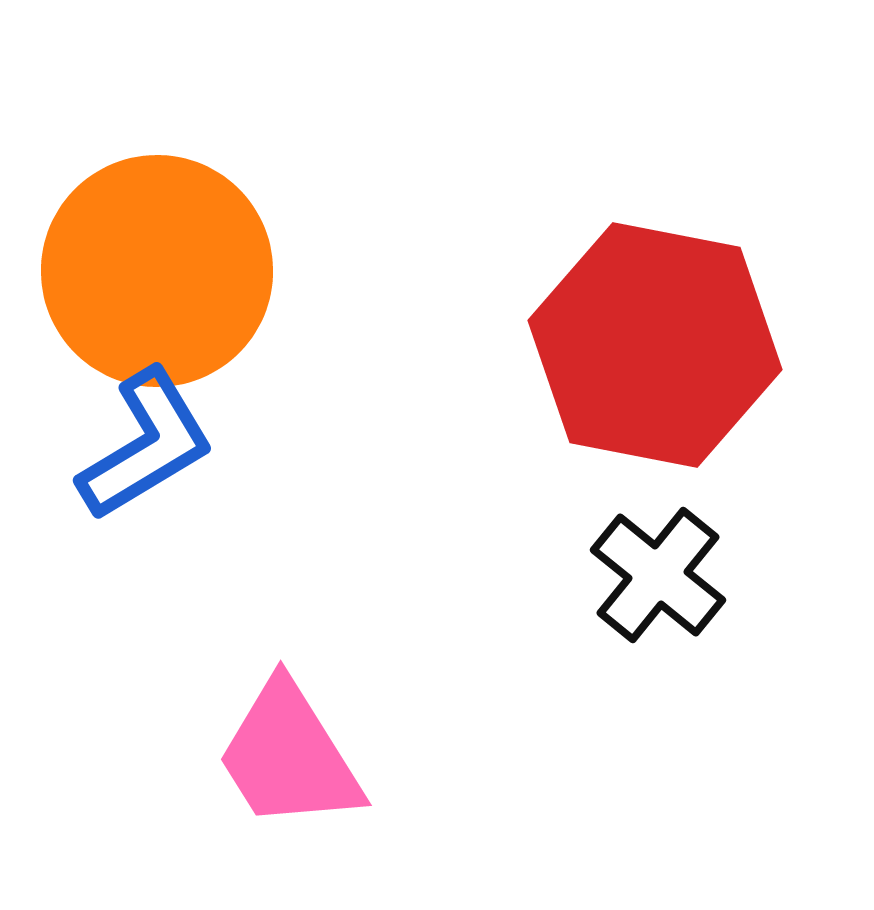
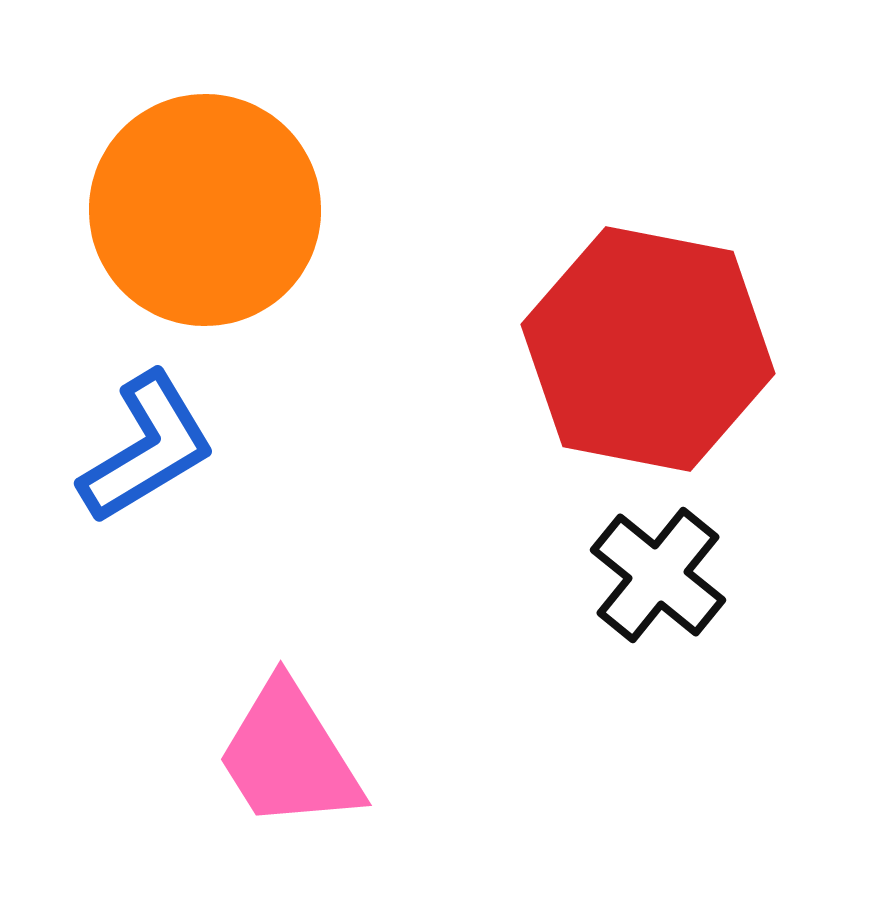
orange circle: moved 48 px right, 61 px up
red hexagon: moved 7 px left, 4 px down
blue L-shape: moved 1 px right, 3 px down
